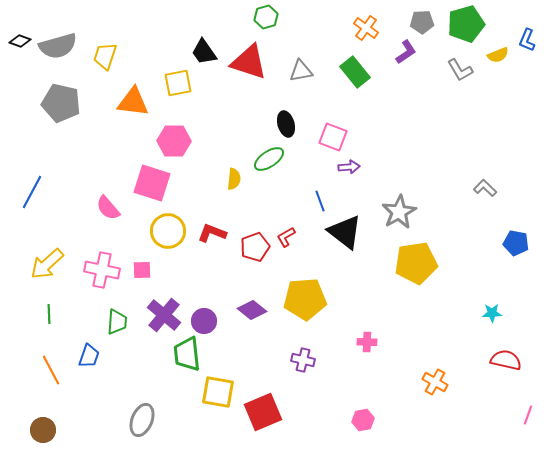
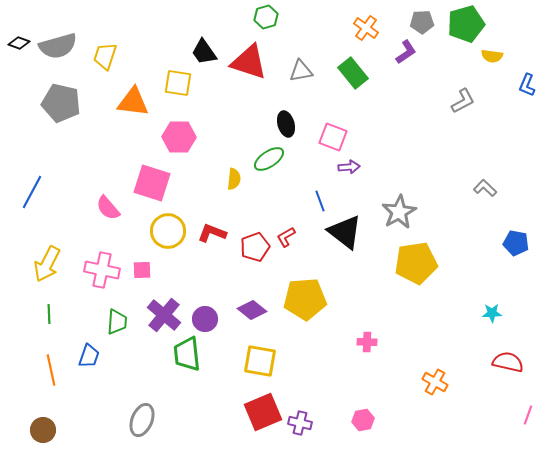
blue L-shape at (527, 40): moved 45 px down
black diamond at (20, 41): moved 1 px left, 2 px down
yellow semicircle at (498, 55): moved 6 px left, 1 px down; rotated 30 degrees clockwise
gray L-shape at (460, 70): moved 3 px right, 31 px down; rotated 88 degrees counterclockwise
green rectangle at (355, 72): moved 2 px left, 1 px down
yellow square at (178, 83): rotated 20 degrees clockwise
pink hexagon at (174, 141): moved 5 px right, 4 px up
yellow arrow at (47, 264): rotated 21 degrees counterclockwise
purple circle at (204, 321): moved 1 px right, 2 px up
purple cross at (303, 360): moved 3 px left, 63 px down
red semicircle at (506, 360): moved 2 px right, 2 px down
orange line at (51, 370): rotated 16 degrees clockwise
yellow square at (218, 392): moved 42 px right, 31 px up
